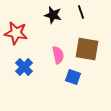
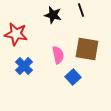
black line: moved 2 px up
red star: moved 1 px down
blue cross: moved 1 px up
blue square: rotated 28 degrees clockwise
